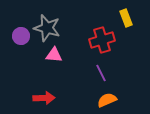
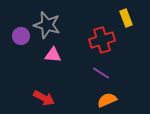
gray star: moved 3 px up
pink triangle: moved 1 px left
purple line: rotated 30 degrees counterclockwise
red arrow: rotated 30 degrees clockwise
